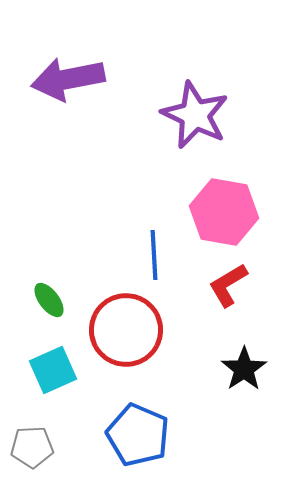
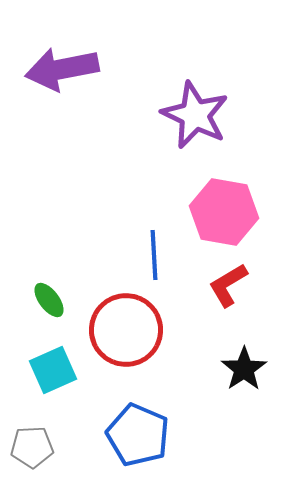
purple arrow: moved 6 px left, 10 px up
